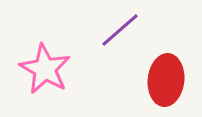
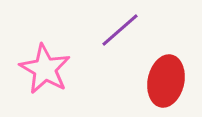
red ellipse: moved 1 px down; rotated 6 degrees clockwise
